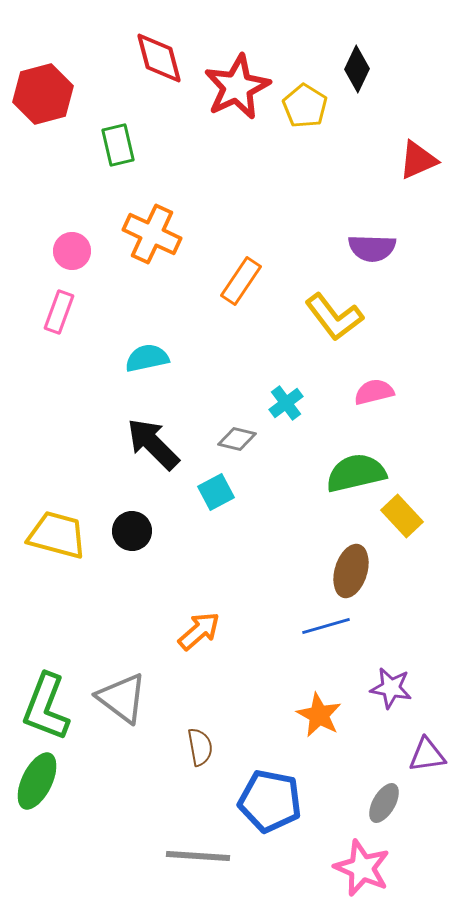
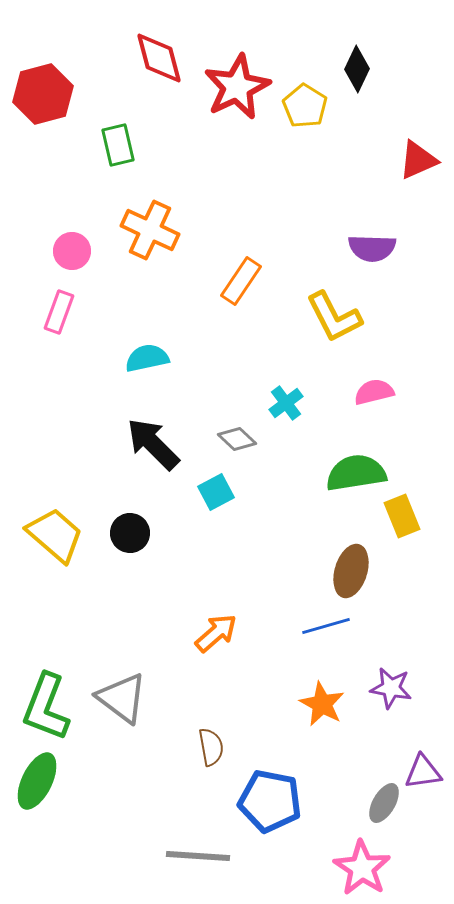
orange cross: moved 2 px left, 4 px up
yellow L-shape: rotated 10 degrees clockwise
gray diamond: rotated 30 degrees clockwise
green semicircle: rotated 4 degrees clockwise
yellow rectangle: rotated 21 degrees clockwise
black circle: moved 2 px left, 2 px down
yellow trapezoid: moved 2 px left; rotated 26 degrees clockwise
orange arrow: moved 17 px right, 2 px down
orange star: moved 3 px right, 11 px up
brown semicircle: moved 11 px right
purple triangle: moved 4 px left, 17 px down
pink star: rotated 10 degrees clockwise
